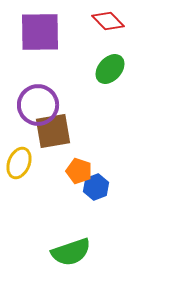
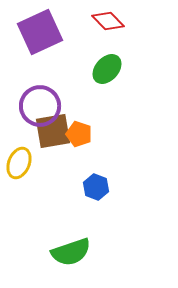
purple square: rotated 24 degrees counterclockwise
green ellipse: moved 3 px left
purple circle: moved 2 px right, 1 px down
orange pentagon: moved 37 px up
blue hexagon: rotated 20 degrees counterclockwise
